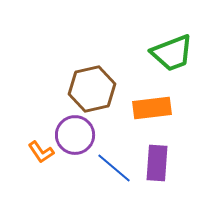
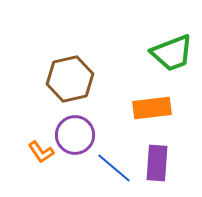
brown hexagon: moved 22 px left, 10 px up
